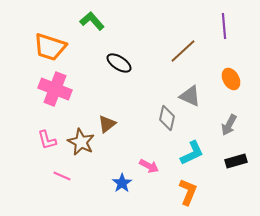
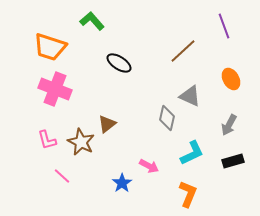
purple line: rotated 15 degrees counterclockwise
black rectangle: moved 3 px left
pink line: rotated 18 degrees clockwise
orange L-shape: moved 2 px down
